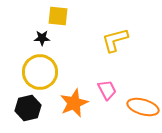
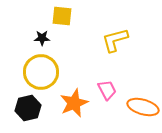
yellow square: moved 4 px right
yellow circle: moved 1 px right
